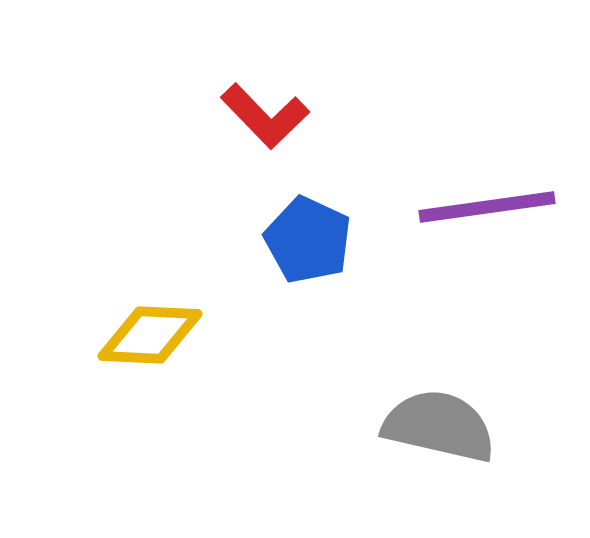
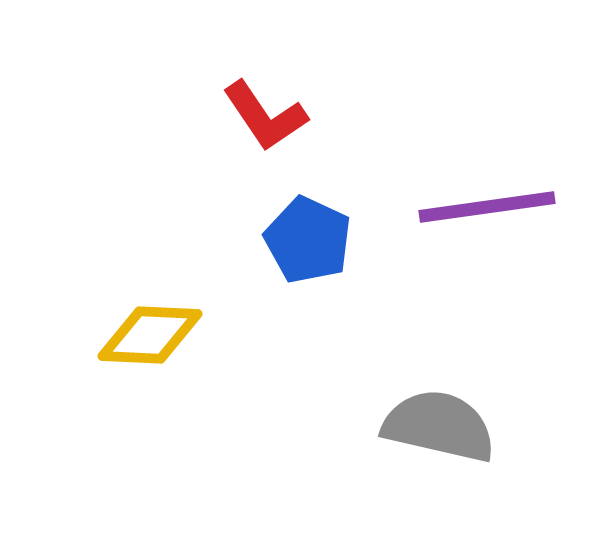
red L-shape: rotated 10 degrees clockwise
